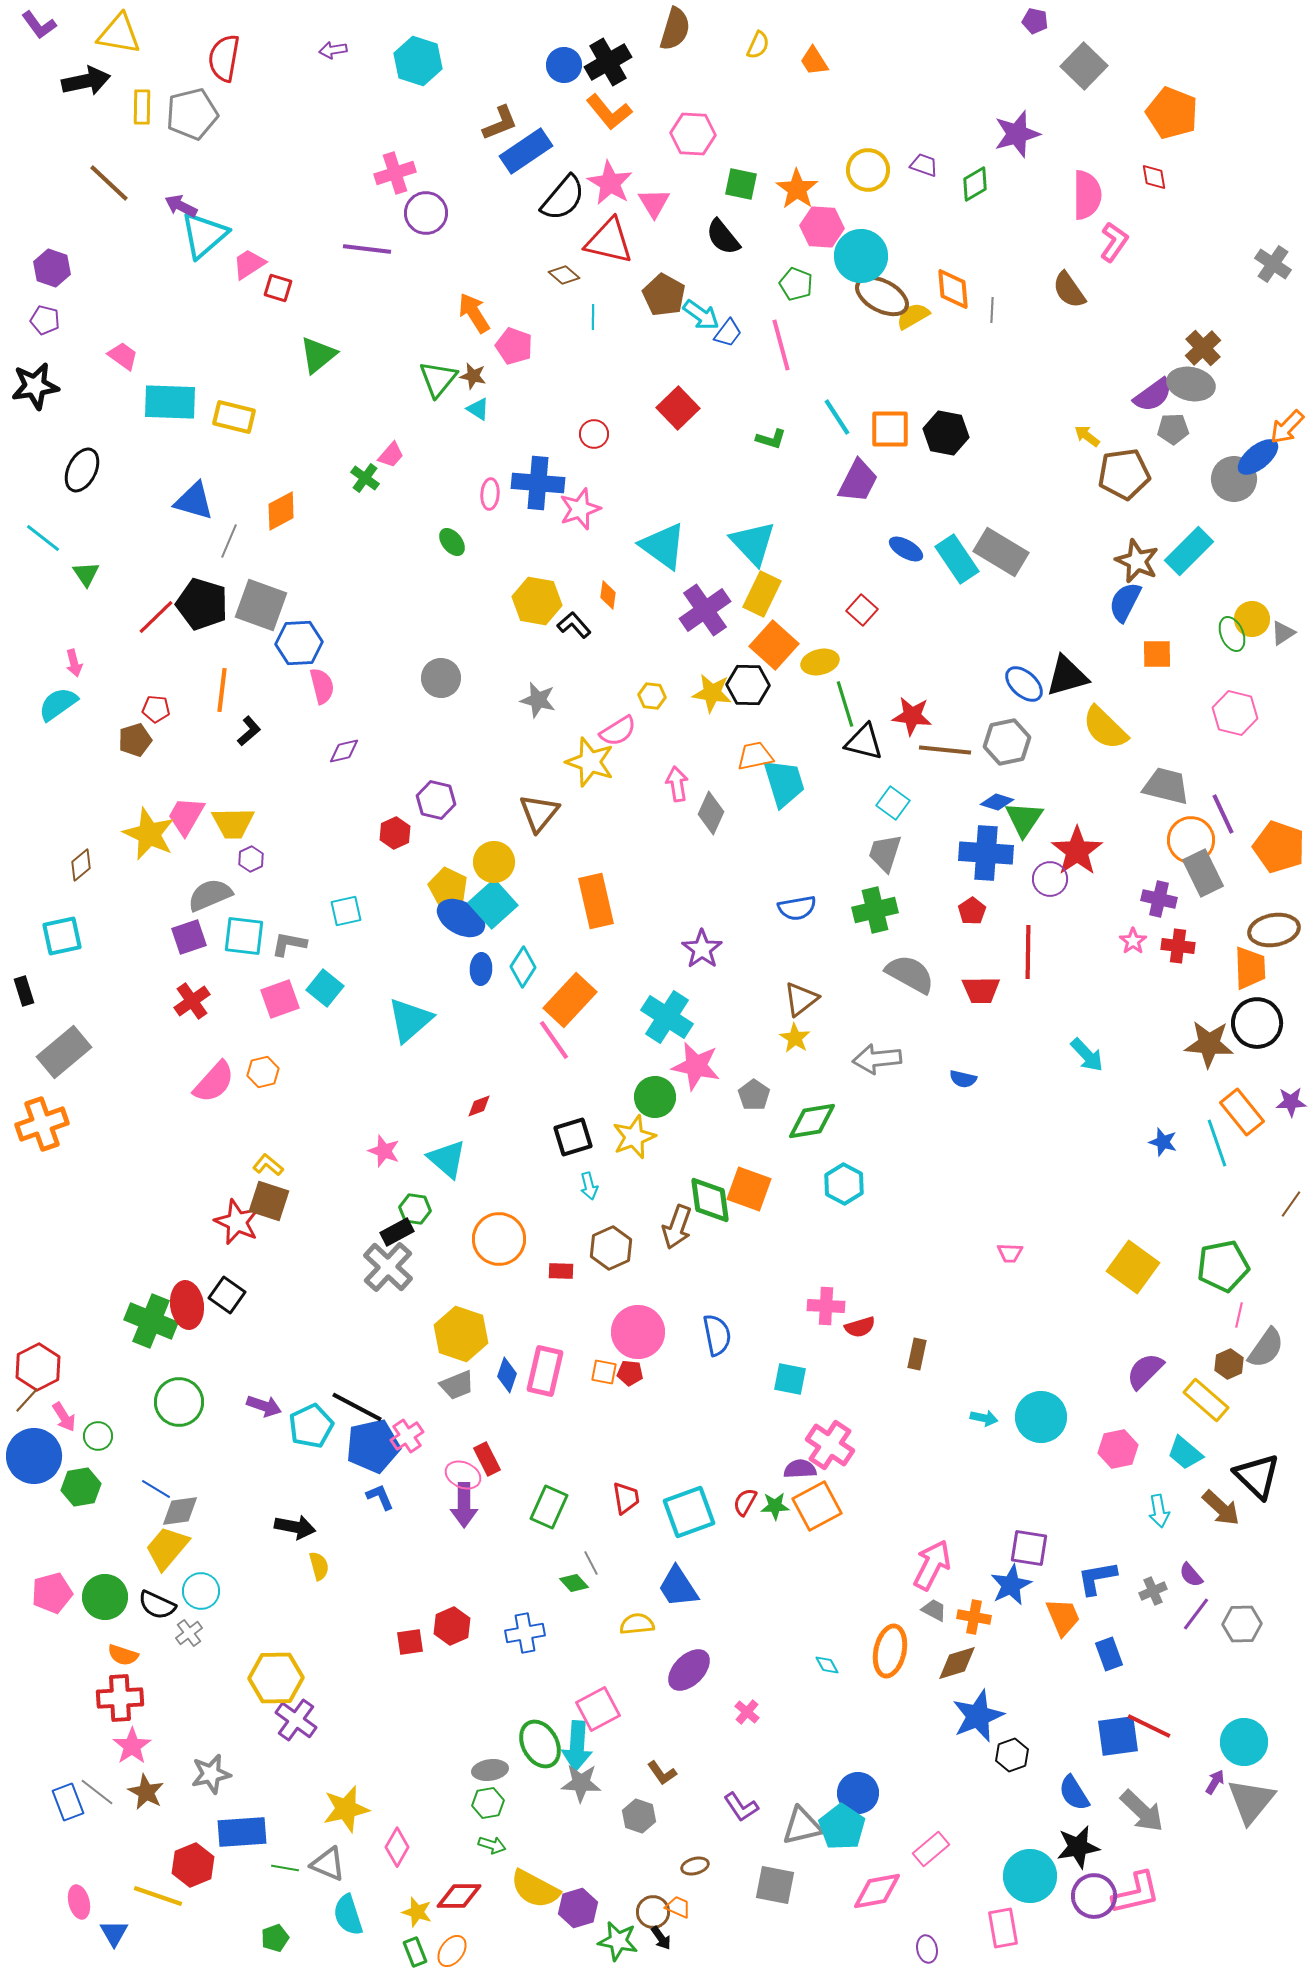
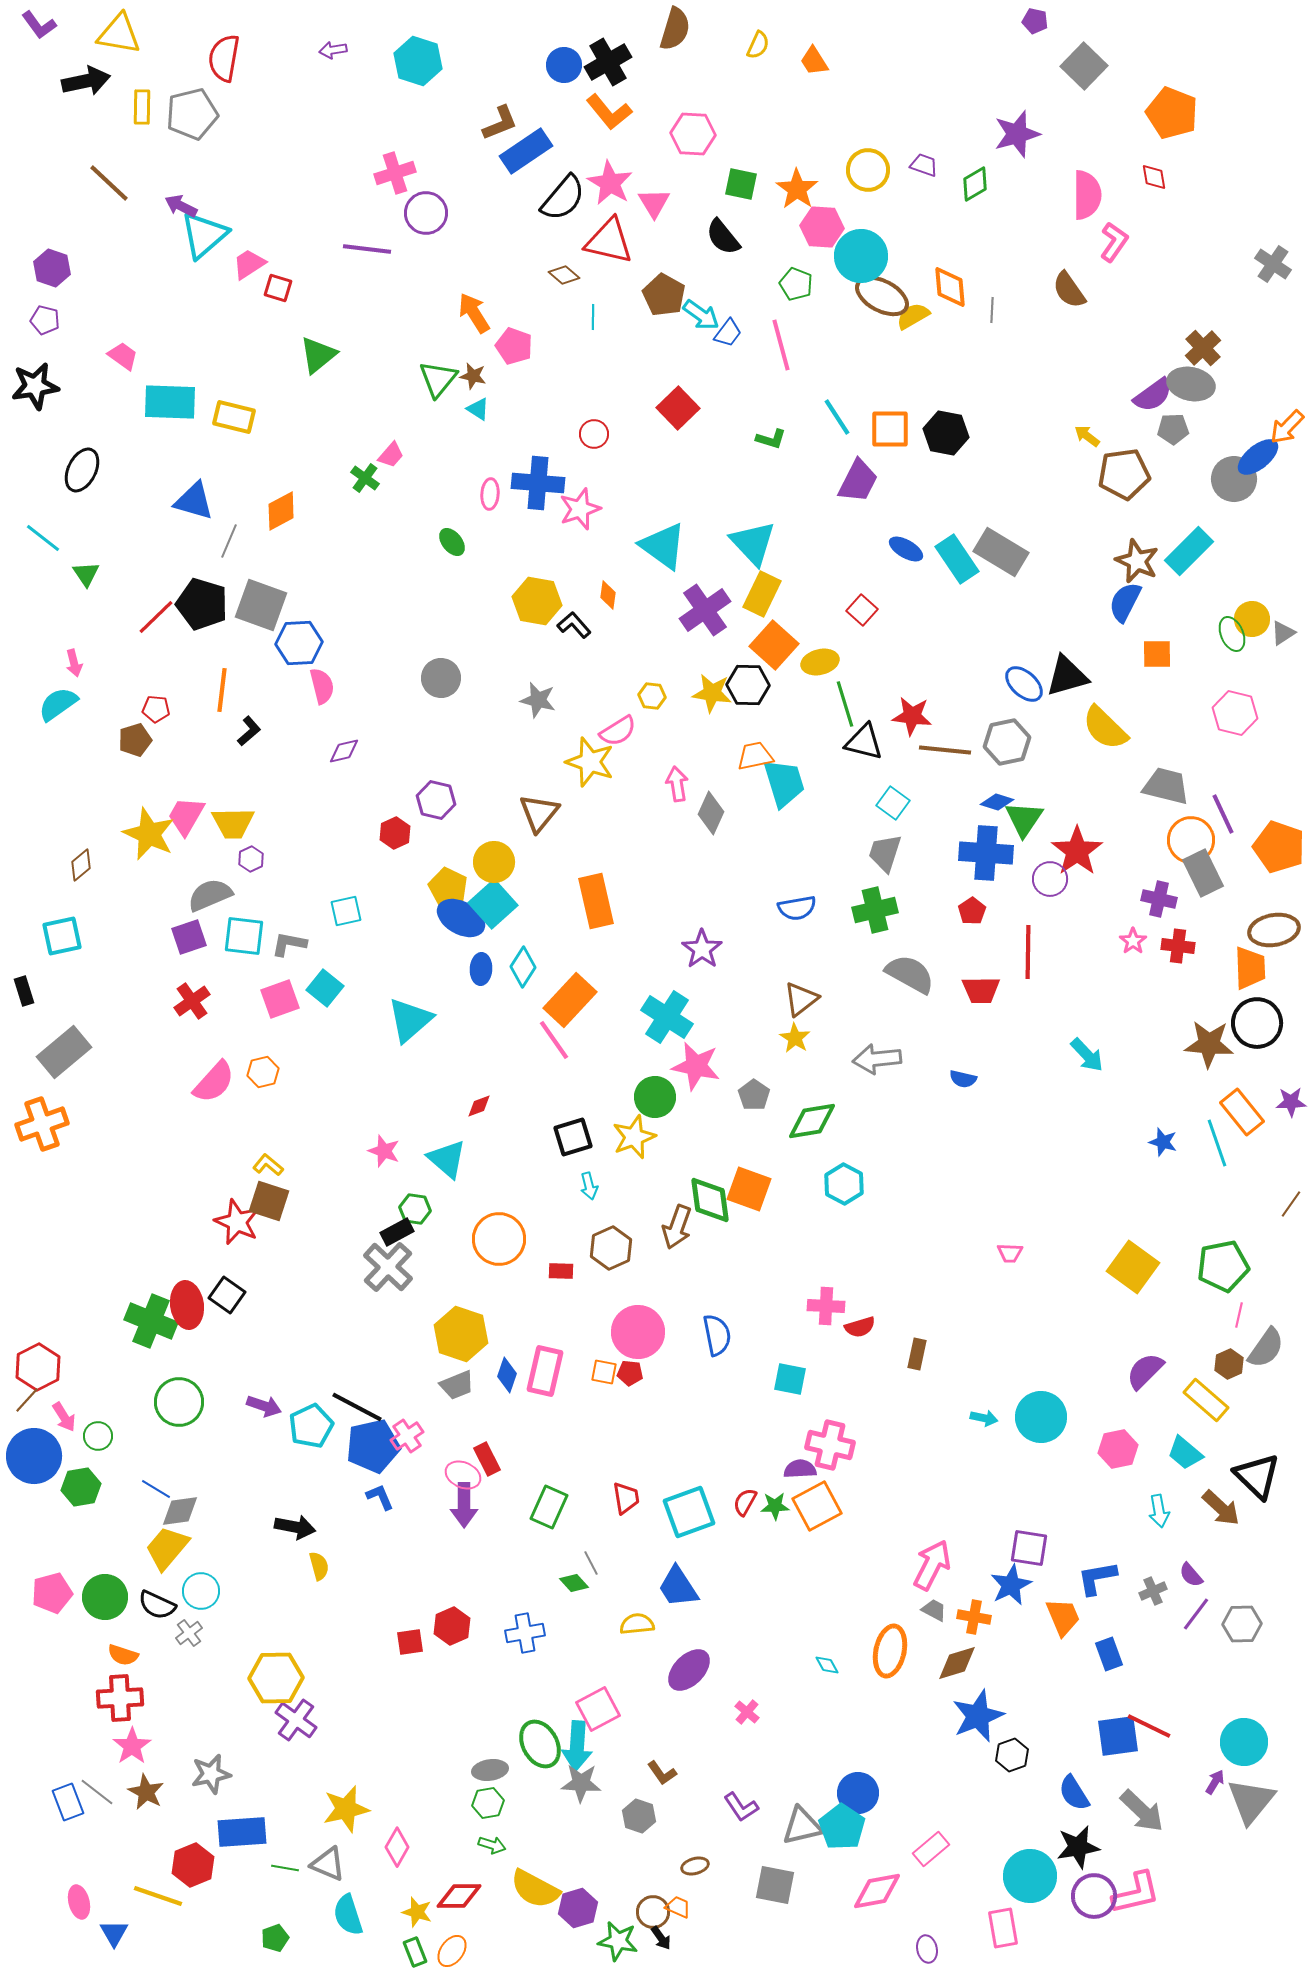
orange diamond at (953, 289): moved 3 px left, 2 px up
pink cross at (830, 1445): rotated 21 degrees counterclockwise
